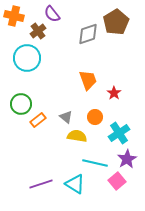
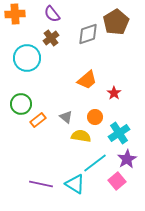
orange cross: moved 1 px right, 2 px up; rotated 18 degrees counterclockwise
brown cross: moved 13 px right, 7 px down
orange trapezoid: moved 1 px left; rotated 70 degrees clockwise
yellow semicircle: moved 4 px right
cyan line: rotated 50 degrees counterclockwise
purple line: rotated 30 degrees clockwise
